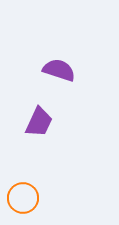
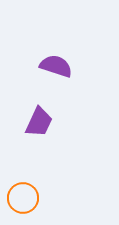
purple semicircle: moved 3 px left, 4 px up
